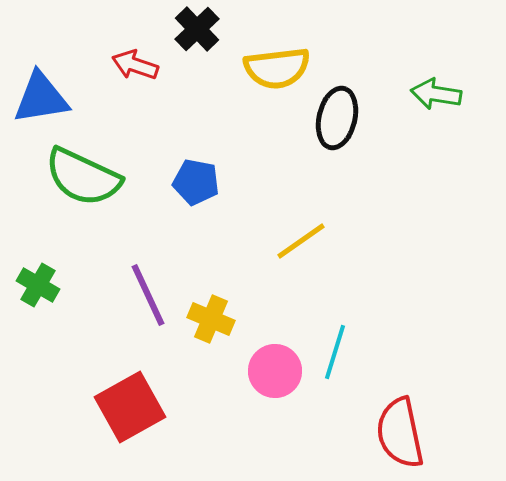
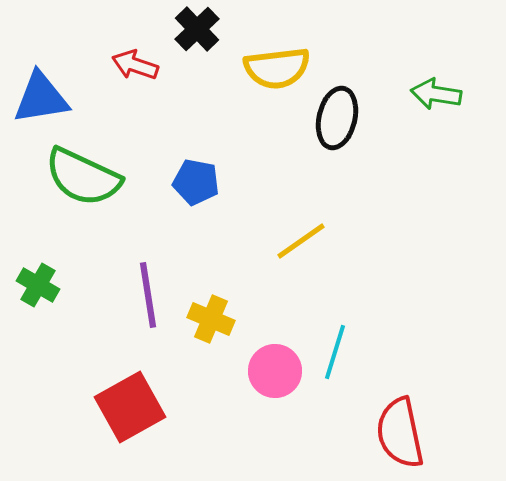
purple line: rotated 16 degrees clockwise
